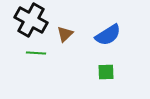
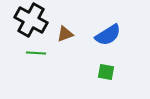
brown triangle: rotated 24 degrees clockwise
green square: rotated 12 degrees clockwise
